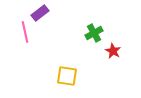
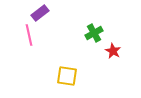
pink line: moved 4 px right, 3 px down
